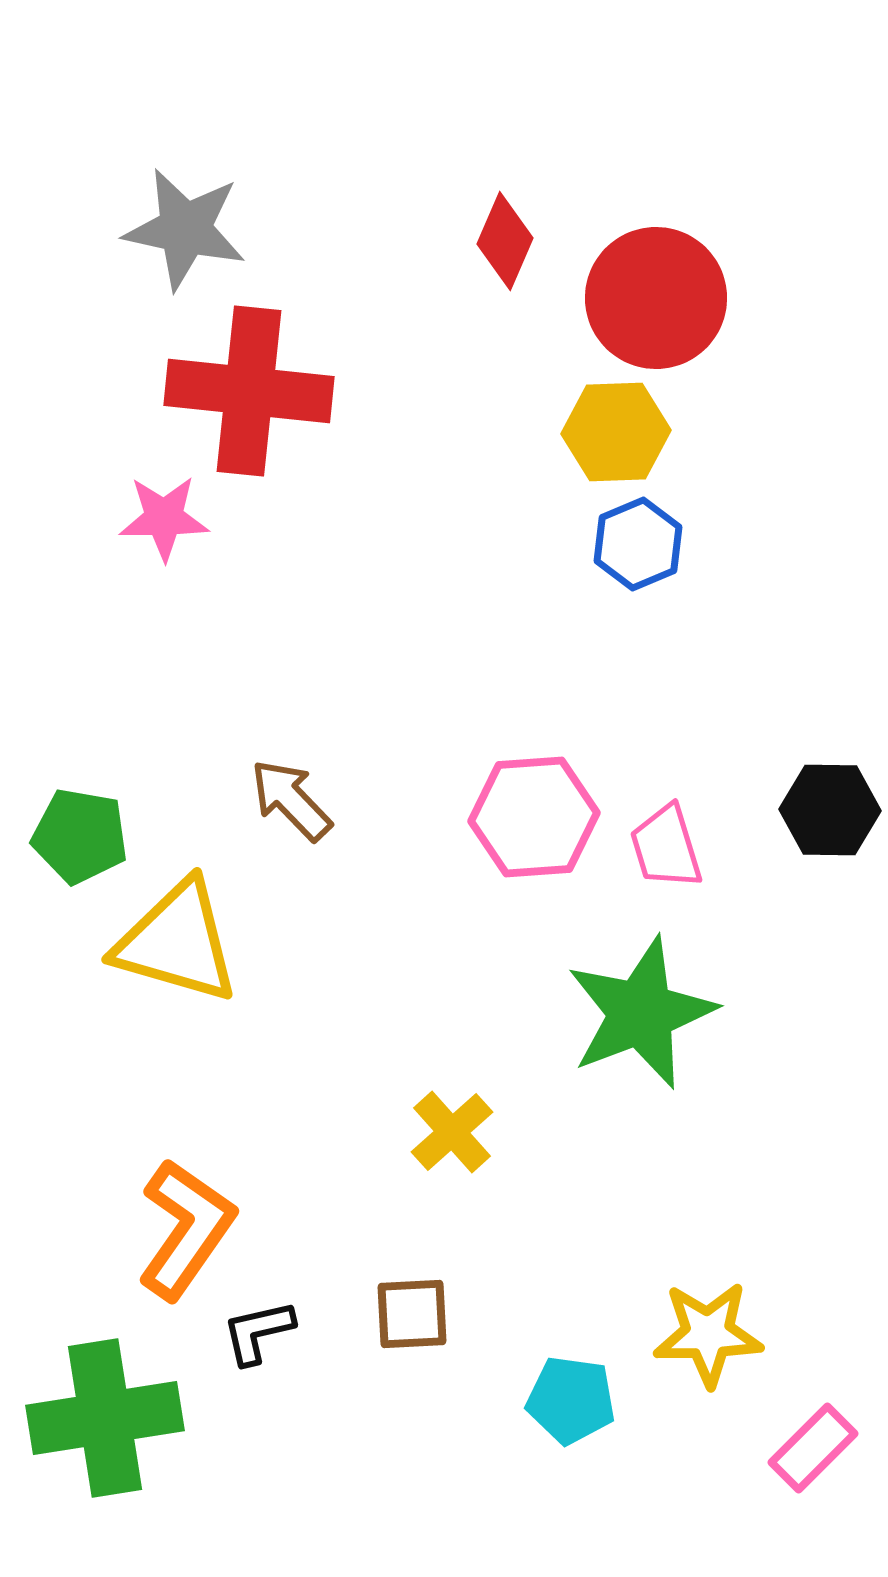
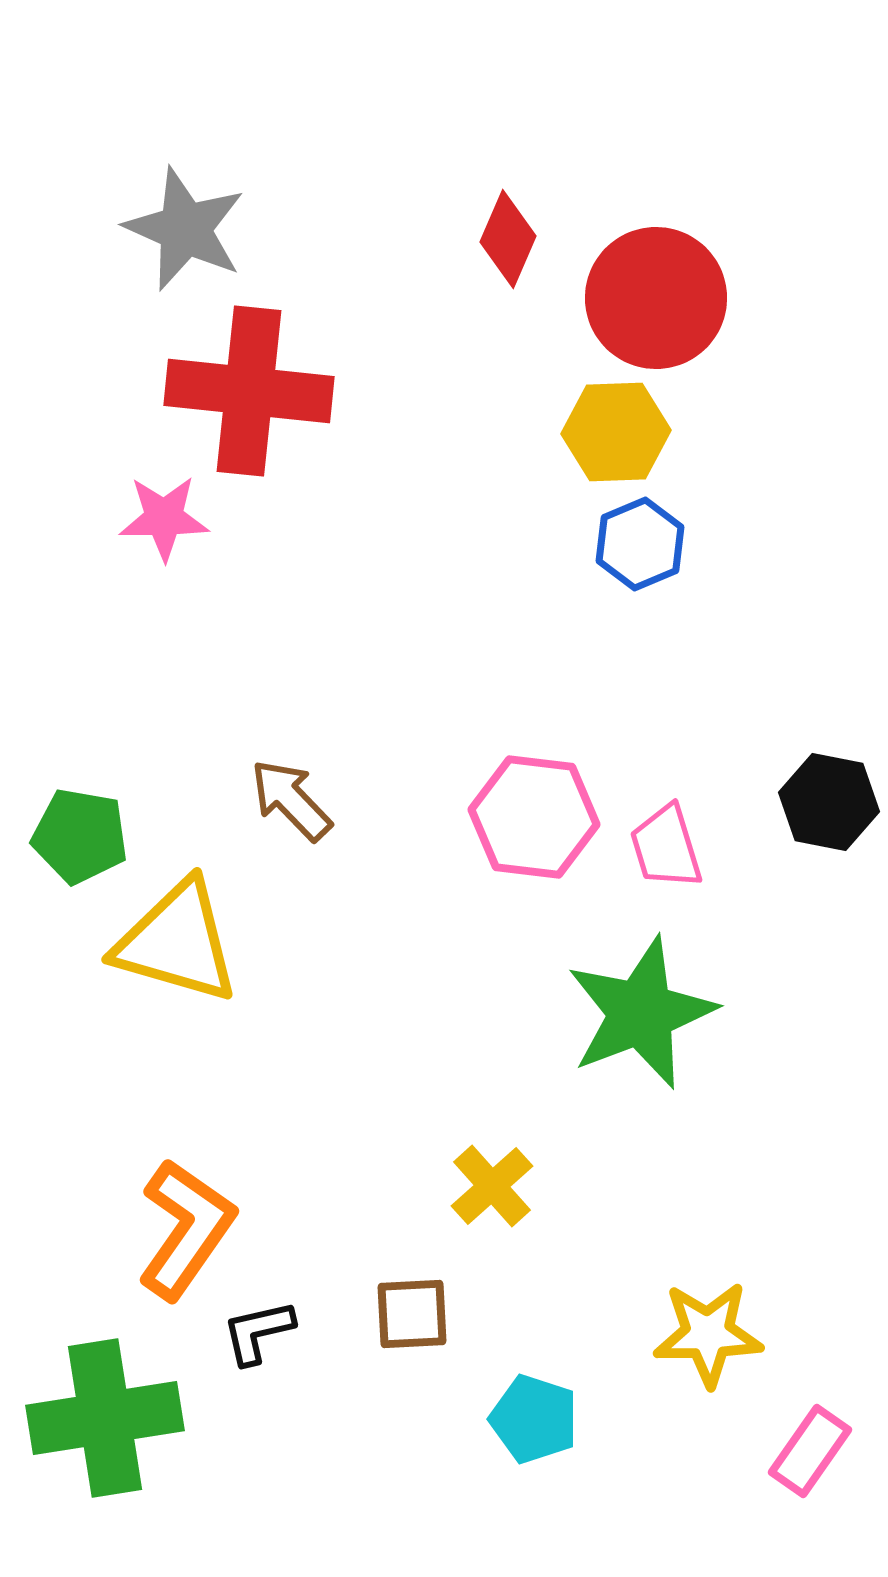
gray star: rotated 12 degrees clockwise
red diamond: moved 3 px right, 2 px up
blue hexagon: moved 2 px right
black hexagon: moved 1 px left, 8 px up; rotated 10 degrees clockwise
pink hexagon: rotated 11 degrees clockwise
yellow cross: moved 40 px right, 54 px down
cyan pentagon: moved 37 px left, 19 px down; rotated 10 degrees clockwise
pink rectangle: moved 3 px left, 3 px down; rotated 10 degrees counterclockwise
